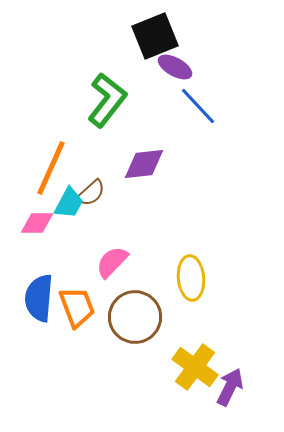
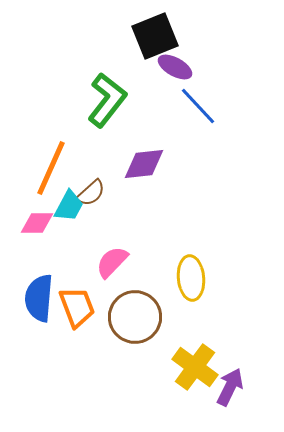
cyan trapezoid: moved 3 px down
